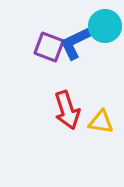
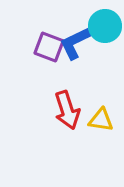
yellow triangle: moved 2 px up
